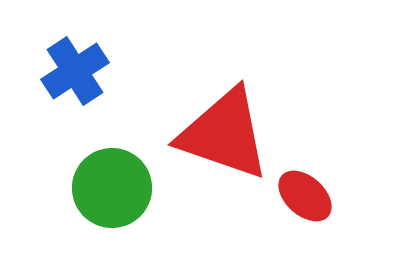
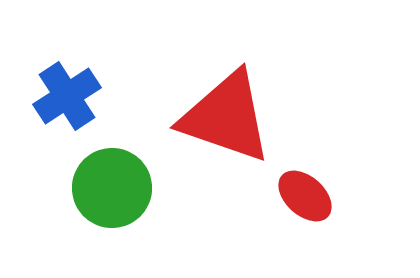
blue cross: moved 8 px left, 25 px down
red triangle: moved 2 px right, 17 px up
